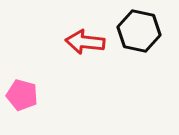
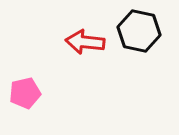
pink pentagon: moved 3 px right, 2 px up; rotated 28 degrees counterclockwise
